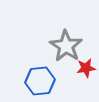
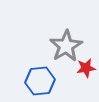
gray star: rotated 8 degrees clockwise
